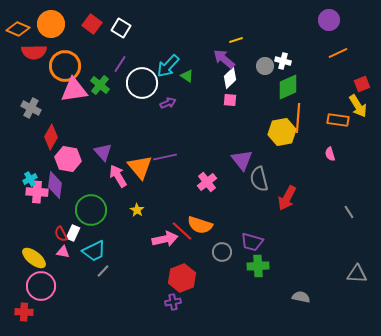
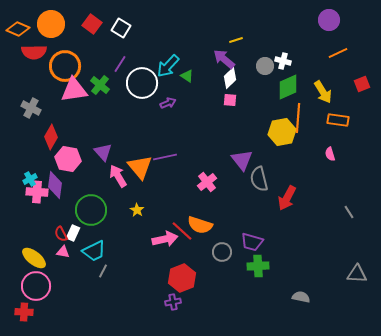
yellow arrow at (358, 106): moved 35 px left, 14 px up
gray line at (103, 271): rotated 16 degrees counterclockwise
pink circle at (41, 286): moved 5 px left
